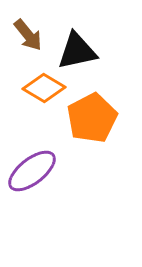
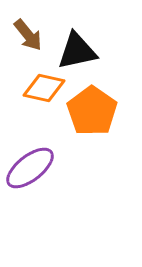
orange diamond: rotated 18 degrees counterclockwise
orange pentagon: moved 7 px up; rotated 9 degrees counterclockwise
purple ellipse: moved 2 px left, 3 px up
